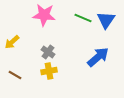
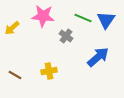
pink star: moved 1 px left, 1 px down
yellow arrow: moved 14 px up
gray cross: moved 18 px right, 16 px up
